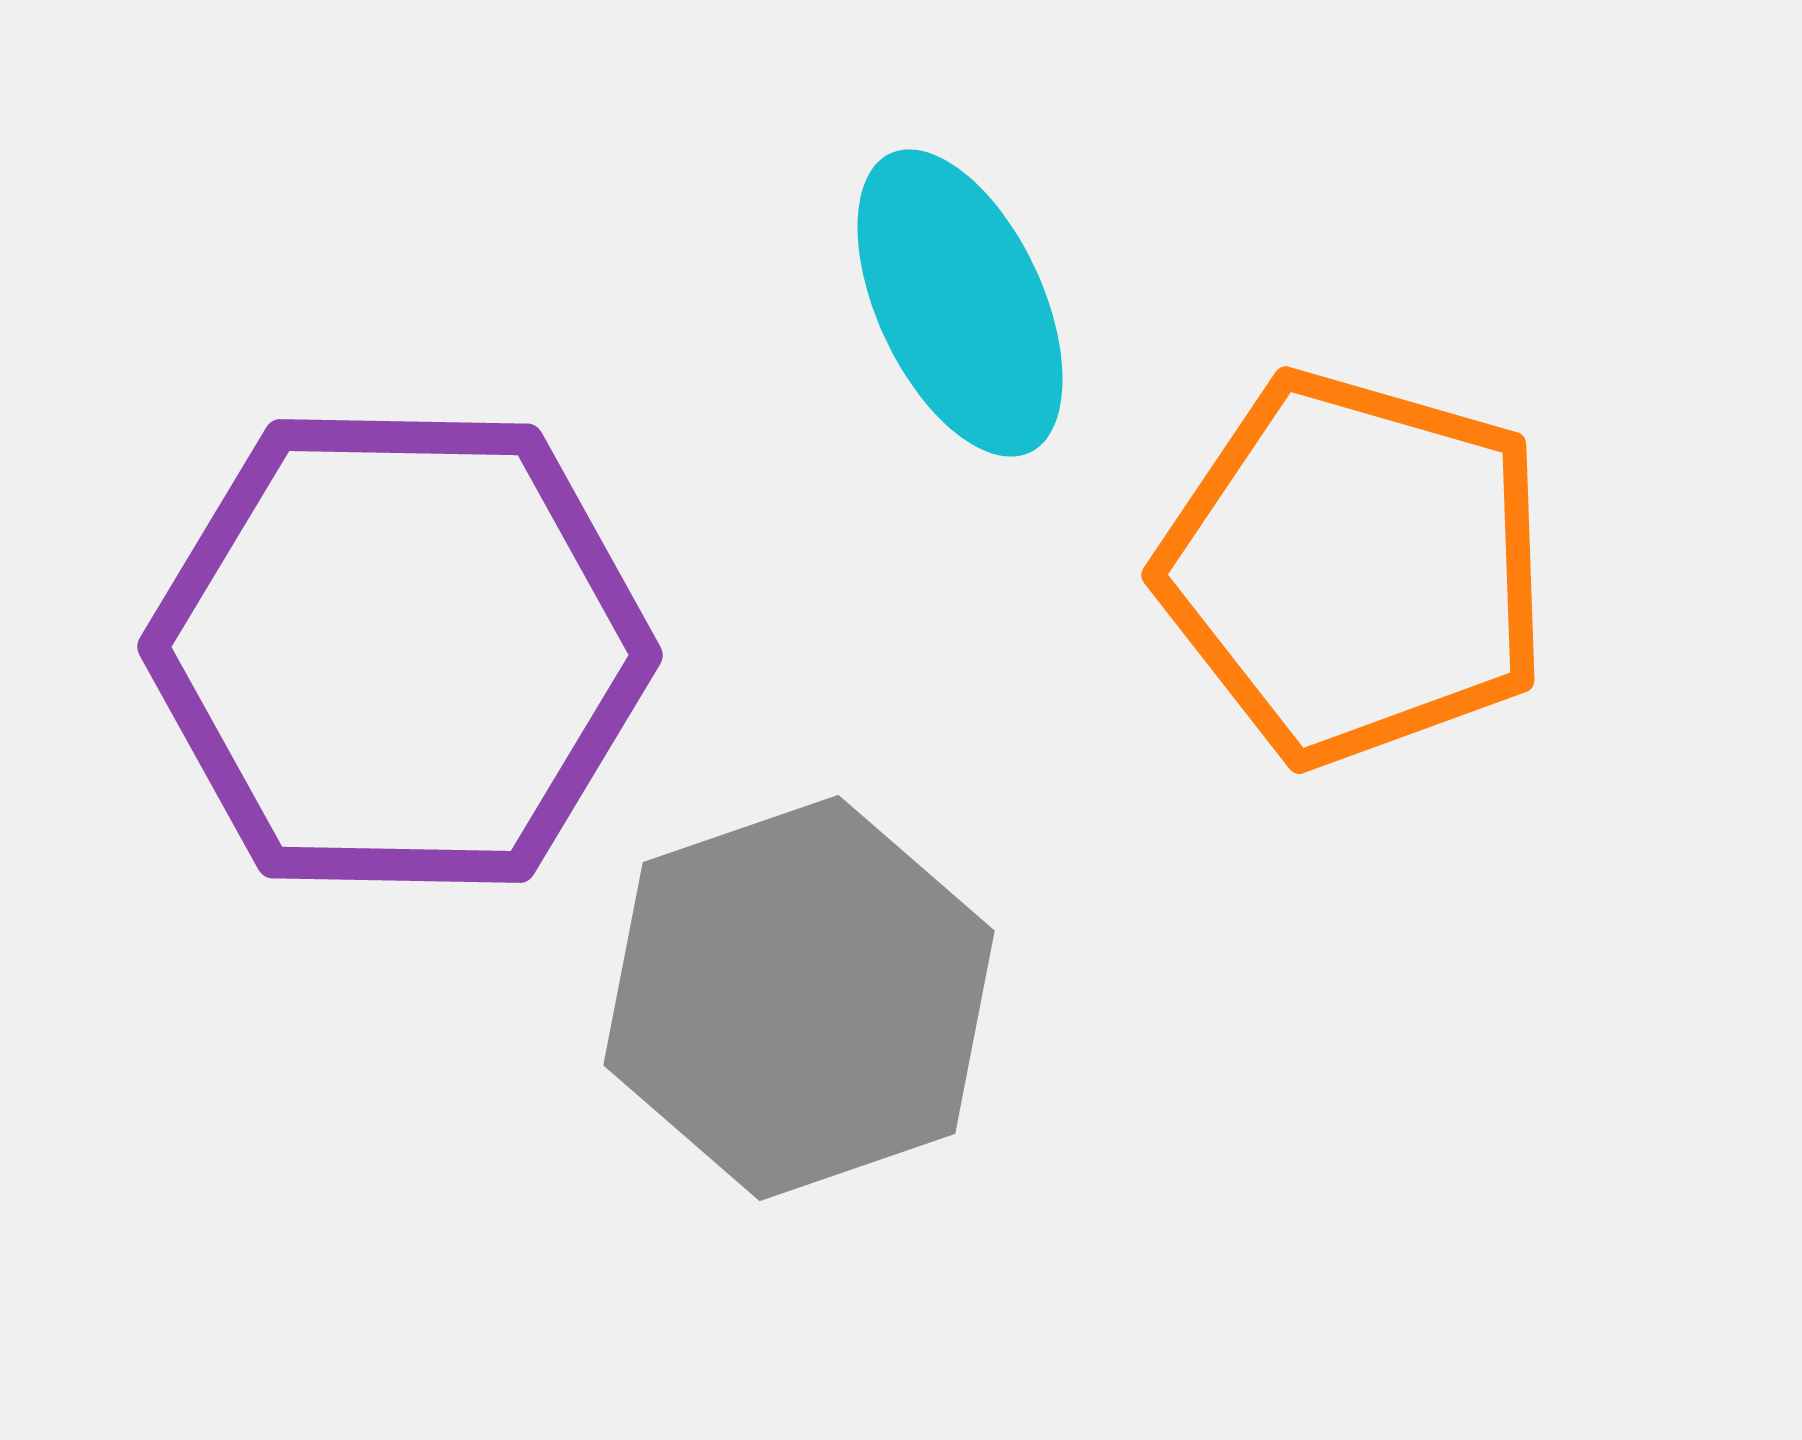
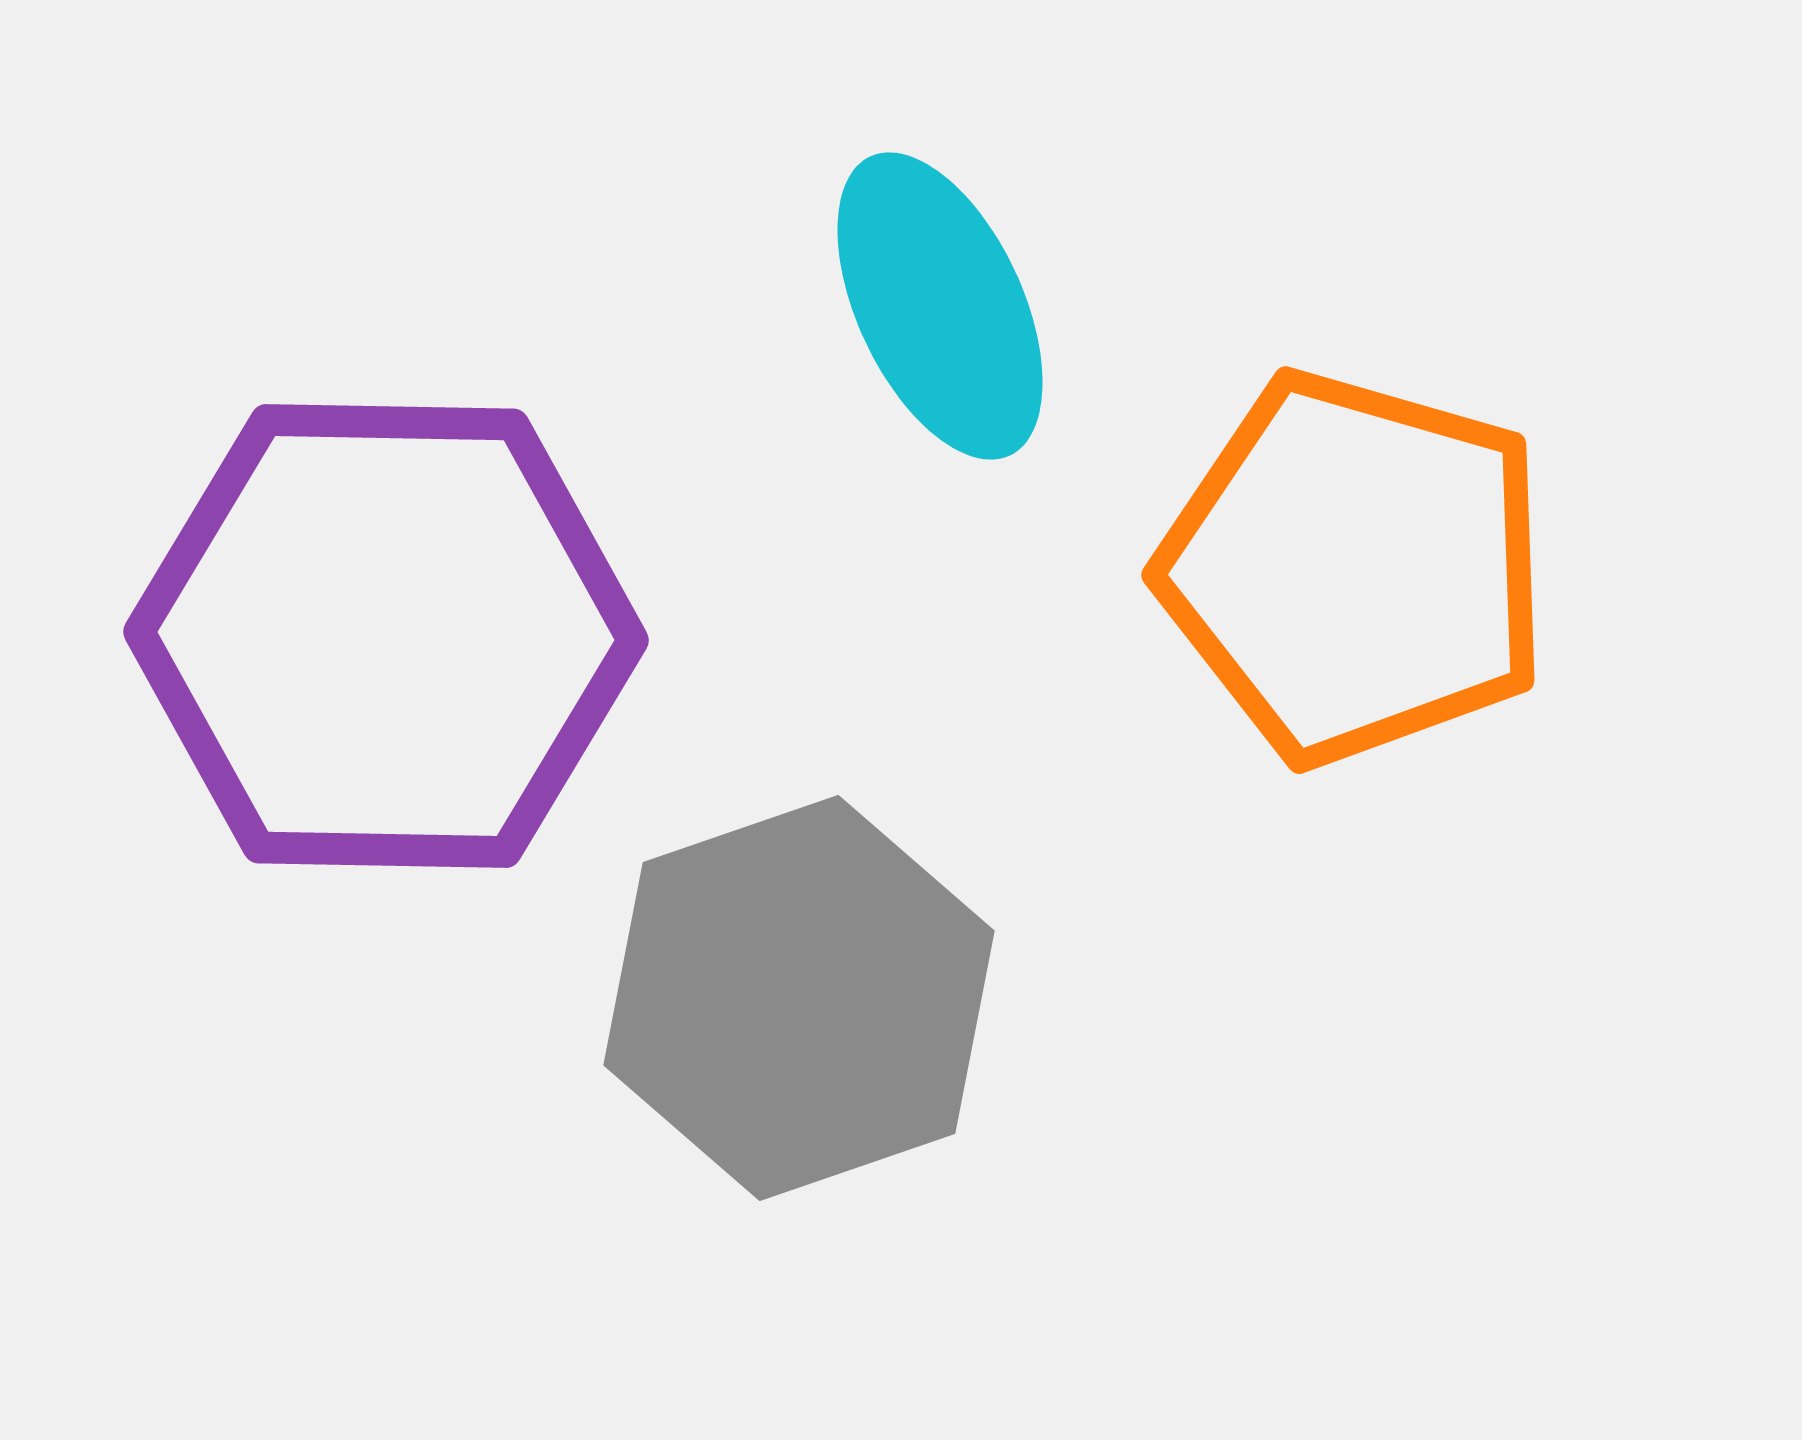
cyan ellipse: moved 20 px left, 3 px down
purple hexagon: moved 14 px left, 15 px up
